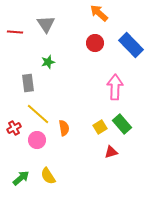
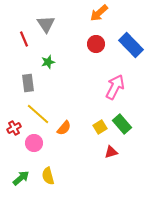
orange arrow: rotated 84 degrees counterclockwise
red line: moved 9 px right, 7 px down; rotated 63 degrees clockwise
red circle: moved 1 px right, 1 px down
pink arrow: rotated 25 degrees clockwise
orange semicircle: rotated 49 degrees clockwise
pink circle: moved 3 px left, 3 px down
yellow semicircle: rotated 18 degrees clockwise
